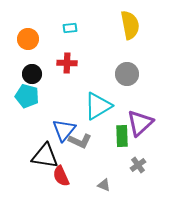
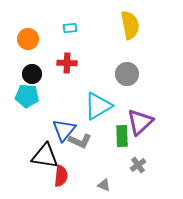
cyan pentagon: rotated 10 degrees counterclockwise
purple triangle: moved 1 px up
red semicircle: rotated 150 degrees counterclockwise
